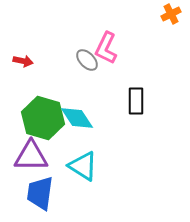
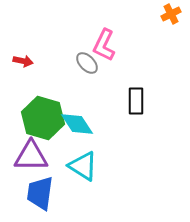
pink L-shape: moved 2 px left, 3 px up
gray ellipse: moved 3 px down
cyan diamond: moved 6 px down
